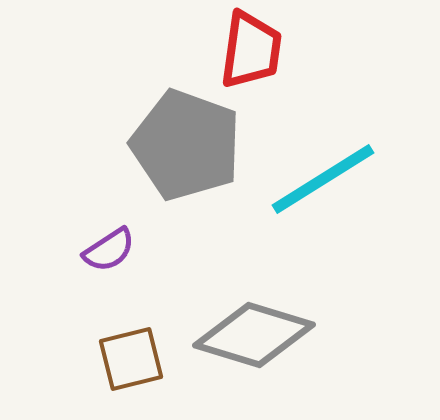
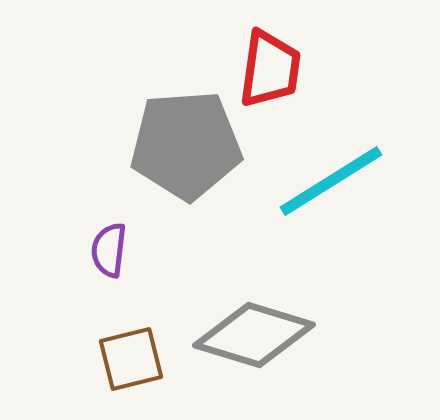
red trapezoid: moved 19 px right, 19 px down
gray pentagon: rotated 24 degrees counterclockwise
cyan line: moved 8 px right, 2 px down
purple semicircle: rotated 130 degrees clockwise
